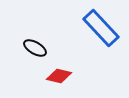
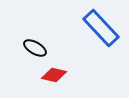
red diamond: moved 5 px left, 1 px up
